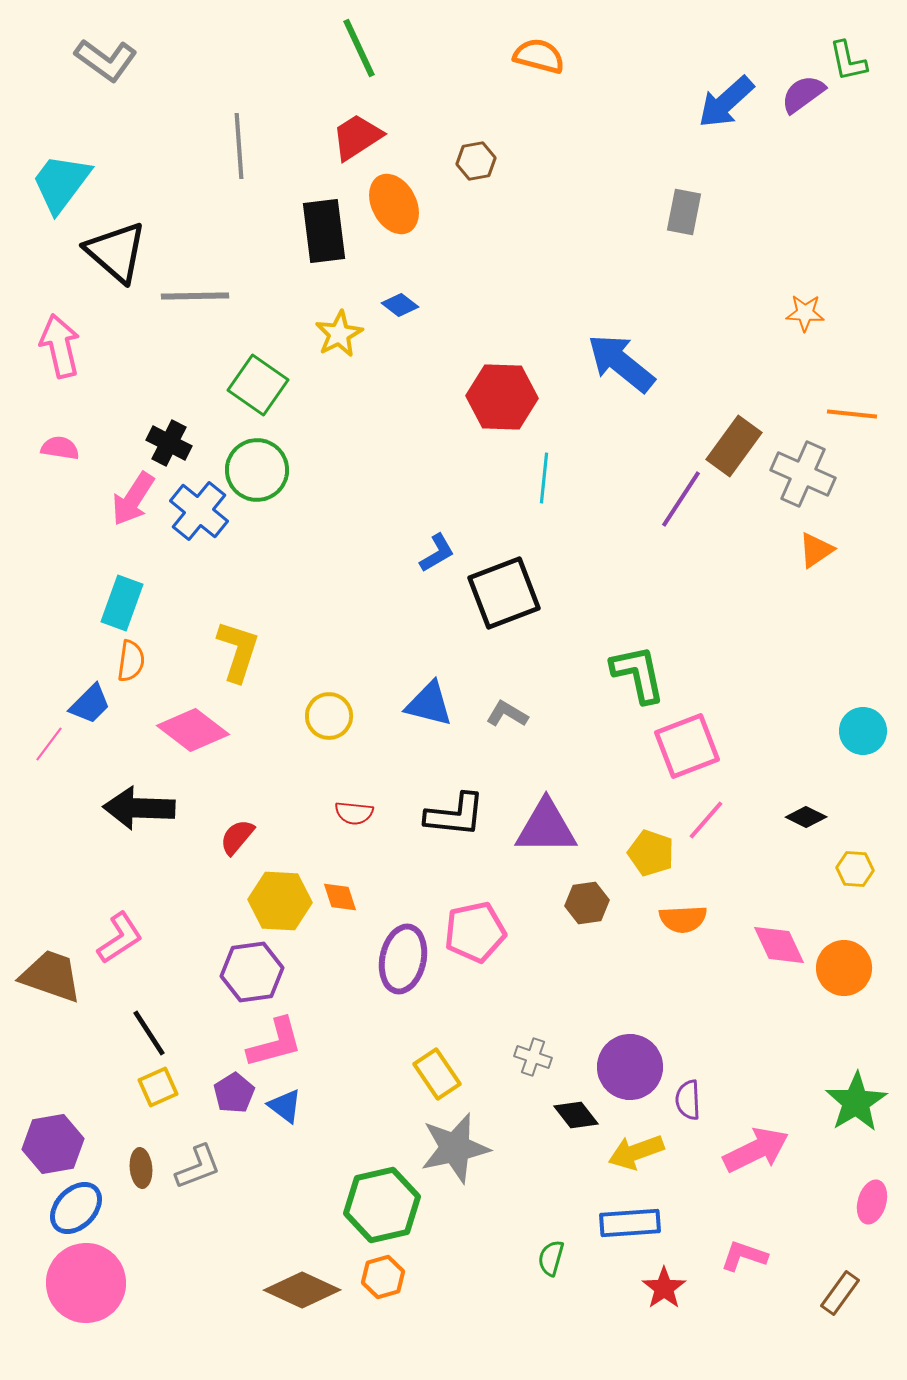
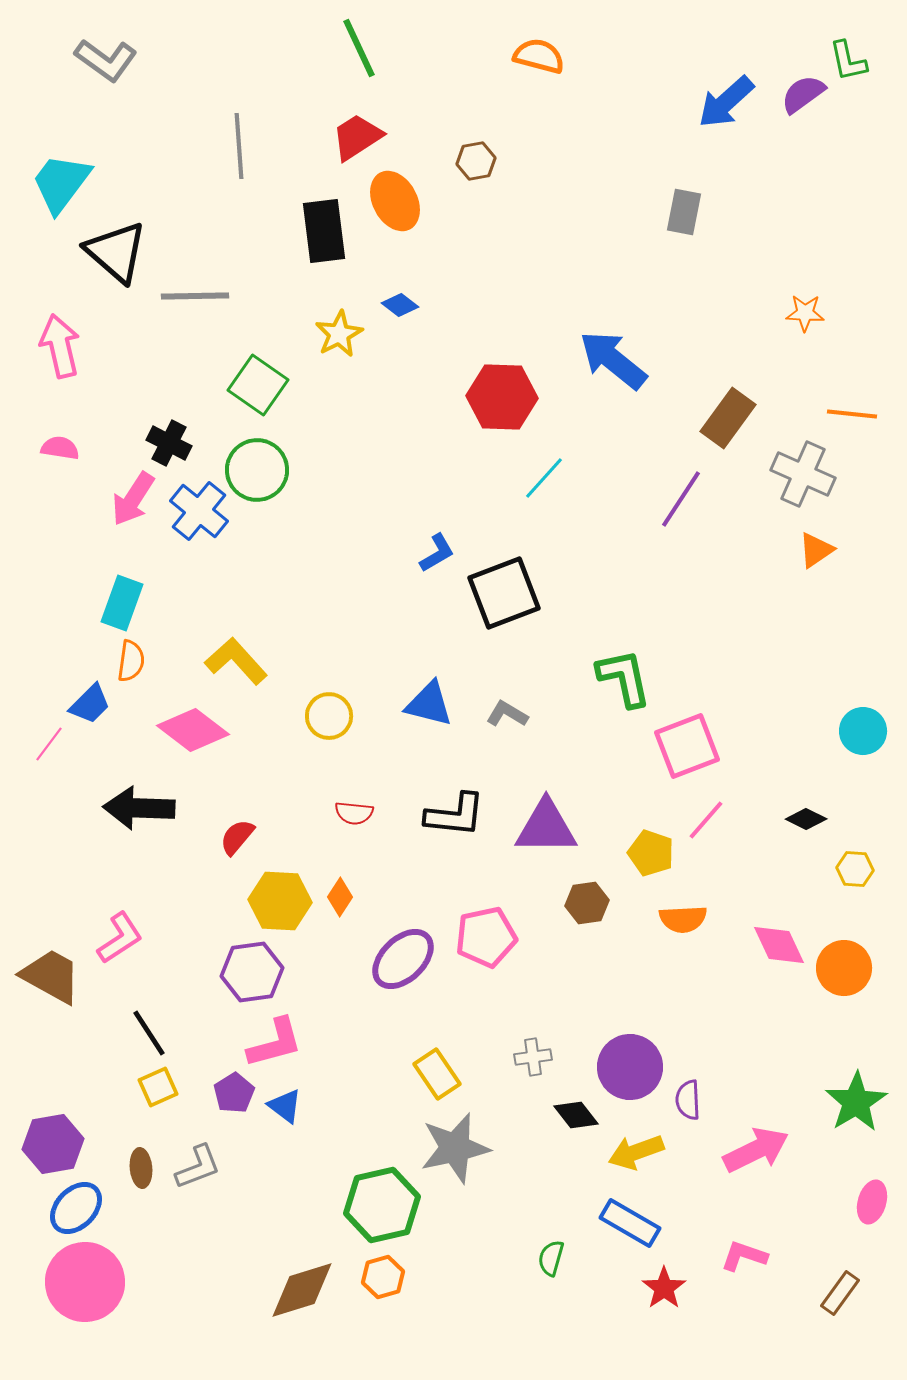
orange ellipse at (394, 204): moved 1 px right, 3 px up
blue arrow at (621, 363): moved 8 px left, 3 px up
brown rectangle at (734, 446): moved 6 px left, 28 px up
cyan line at (544, 478): rotated 36 degrees clockwise
yellow L-shape at (238, 651): moved 2 px left, 10 px down; rotated 60 degrees counterclockwise
green L-shape at (638, 674): moved 14 px left, 4 px down
black diamond at (806, 817): moved 2 px down
orange diamond at (340, 897): rotated 51 degrees clockwise
pink pentagon at (475, 932): moved 11 px right, 5 px down
purple ellipse at (403, 959): rotated 34 degrees clockwise
brown trapezoid at (51, 976): rotated 10 degrees clockwise
gray cross at (533, 1057): rotated 27 degrees counterclockwise
blue rectangle at (630, 1223): rotated 34 degrees clockwise
pink circle at (86, 1283): moved 1 px left, 1 px up
brown diamond at (302, 1290): rotated 42 degrees counterclockwise
